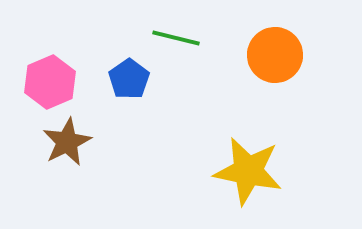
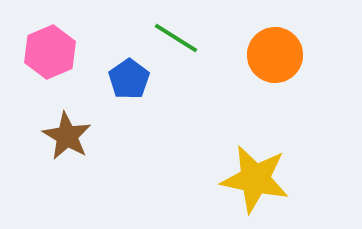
green line: rotated 18 degrees clockwise
pink hexagon: moved 30 px up
brown star: moved 6 px up; rotated 15 degrees counterclockwise
yellow star: moved 7 px right, 8 px down
